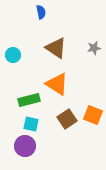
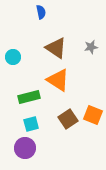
gray star: moved 3 px left, 1 px up
cyan circle: moved 2 px down
orange triangle: moved 1 px right, 4 px up
green rectangle: moved 3 px up
brown square: moved 1 px right
cyan square: rotated 28 degrees counterclockwise
purple circle: moved 2 px down
